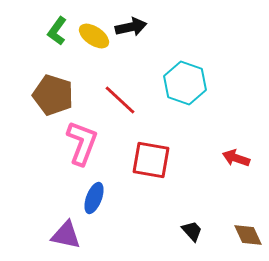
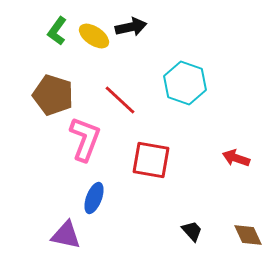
pink L-shape: moved 3 px right, 4 px up
